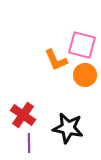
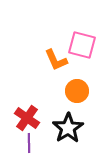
orange circle: moved 8 px left, 16 px down
red cross: moved 4 px right, 3 px down
black star: rotated 28 degrees clockwise
